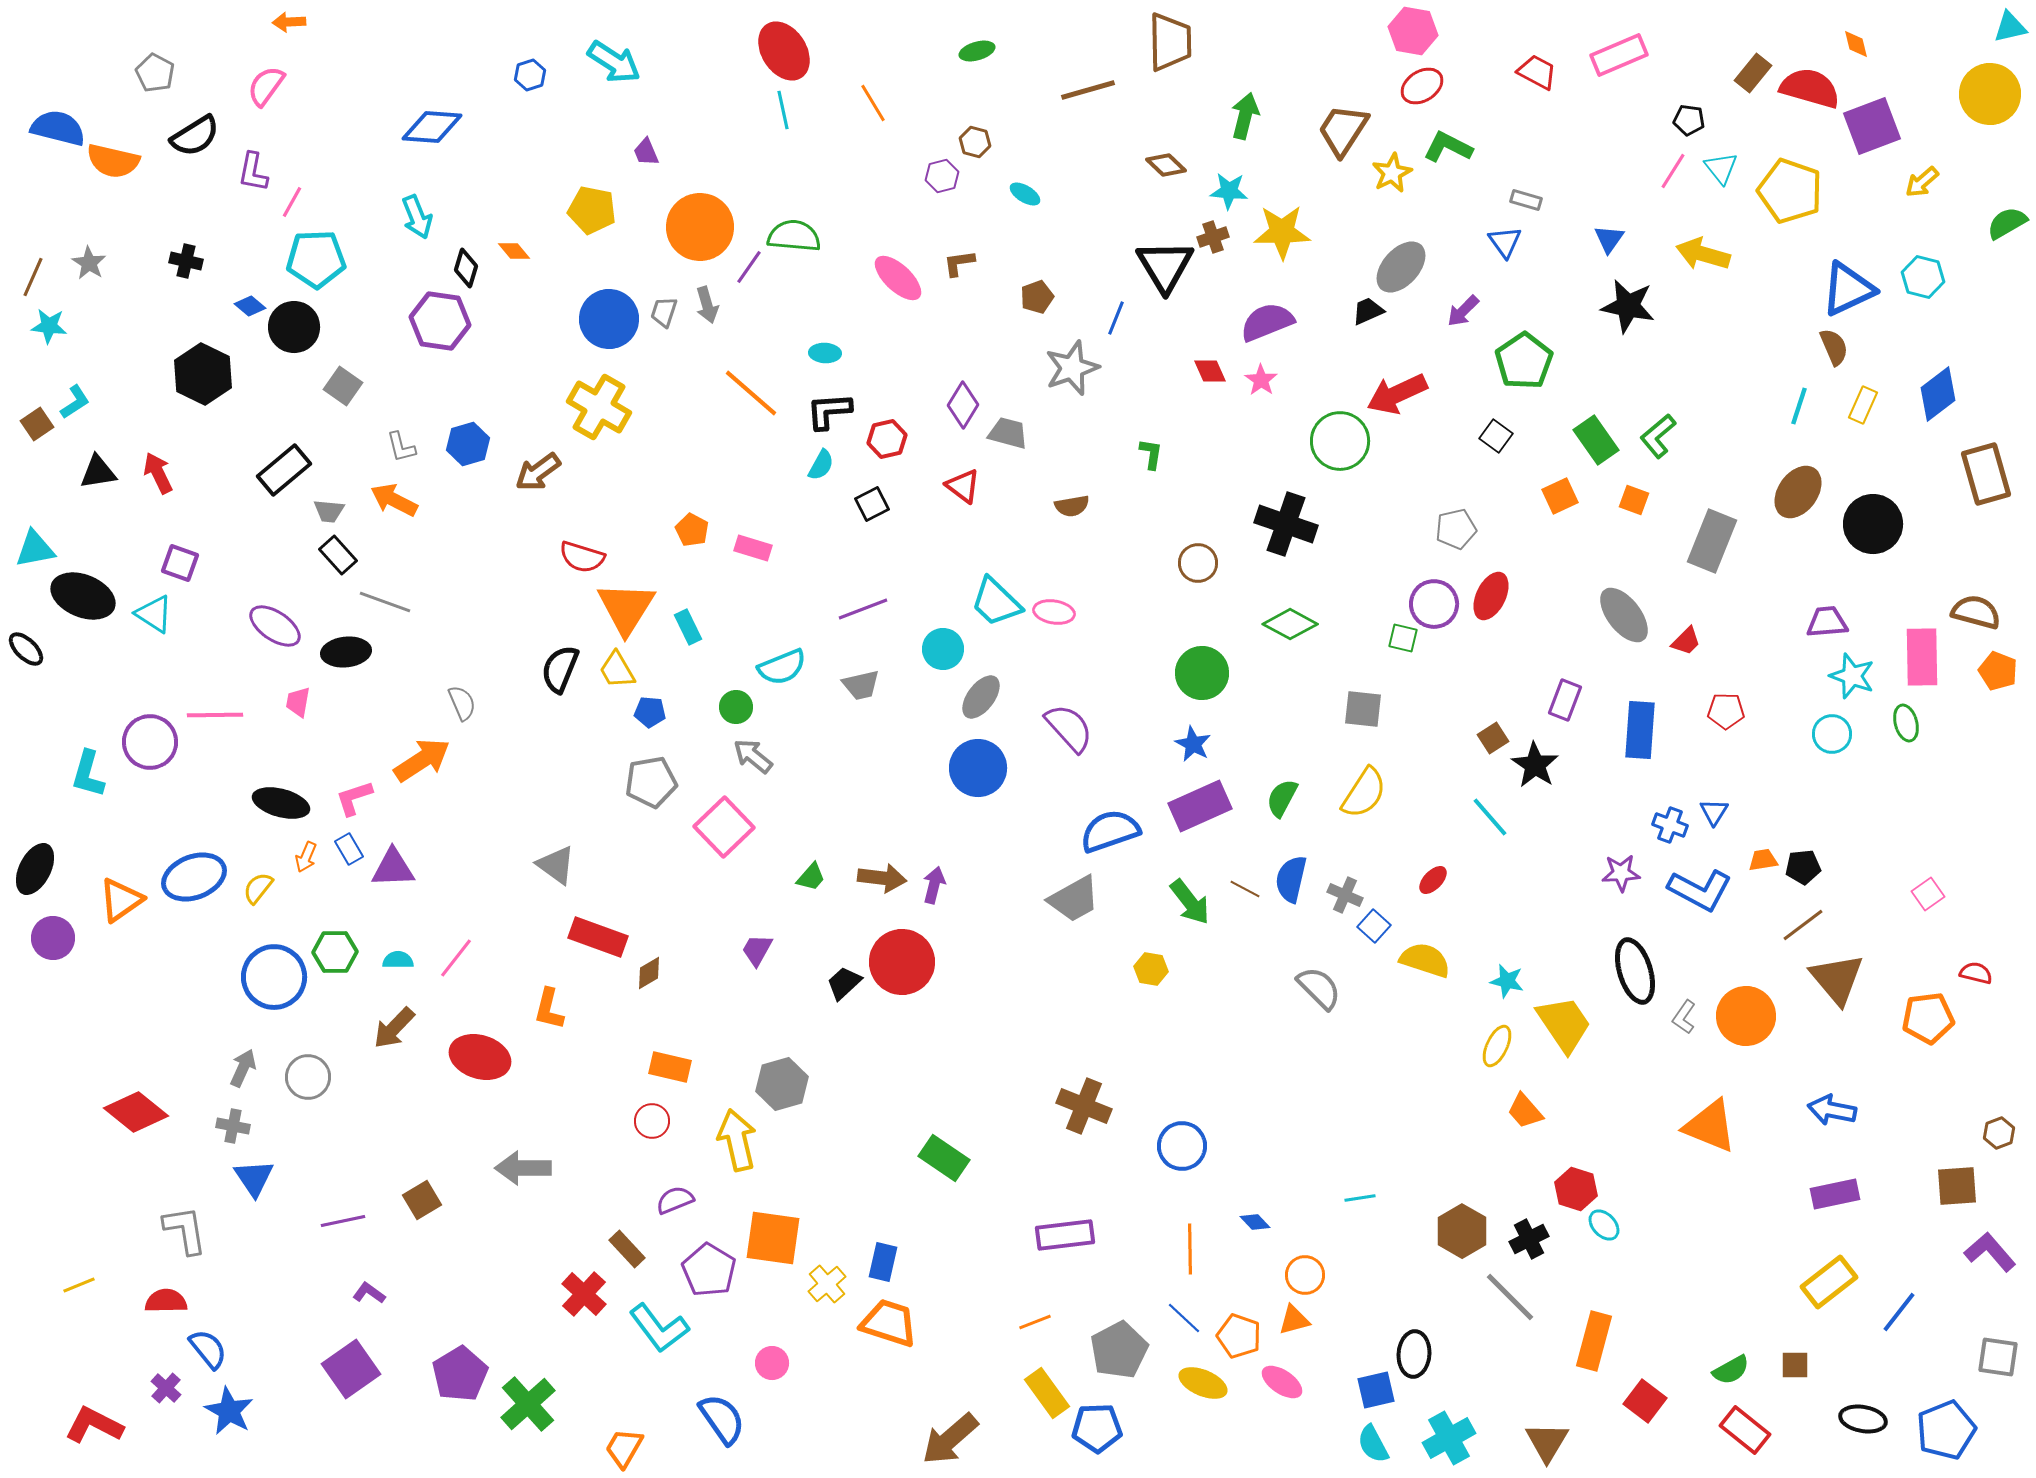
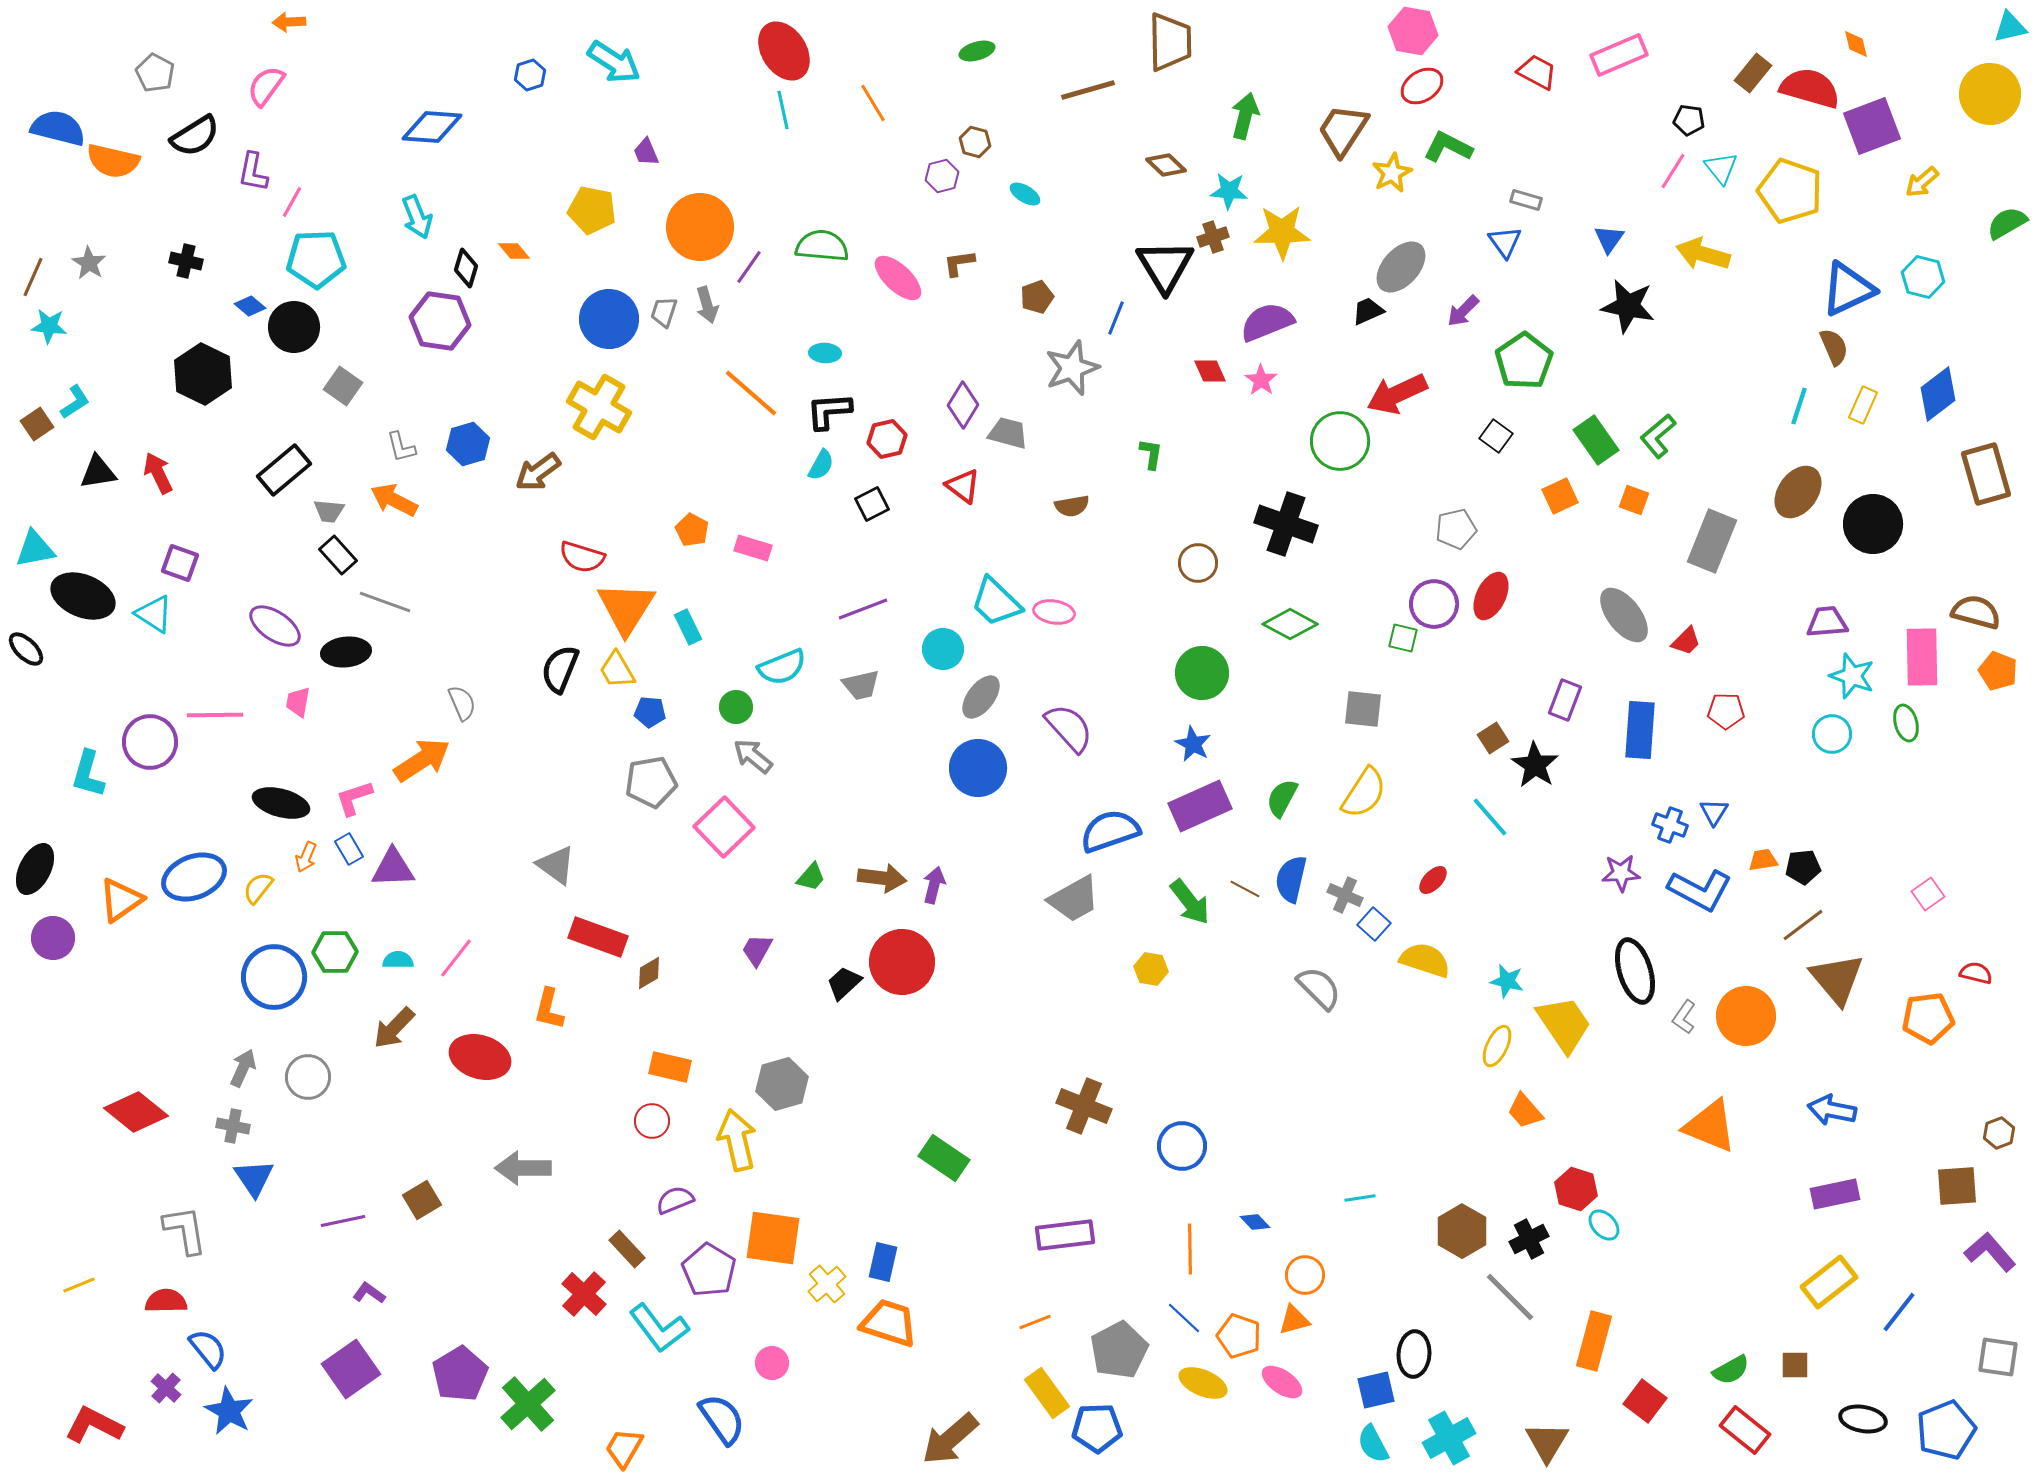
green semicircle at (794, 236): moved 28 px right, 10 px down
blue square at (1374, 926): moved 2 px up
